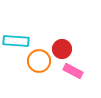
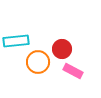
cyan rectangle: rotated 10 degrees counterclockwise
orange circle: moved 1 px left, 1 px down
